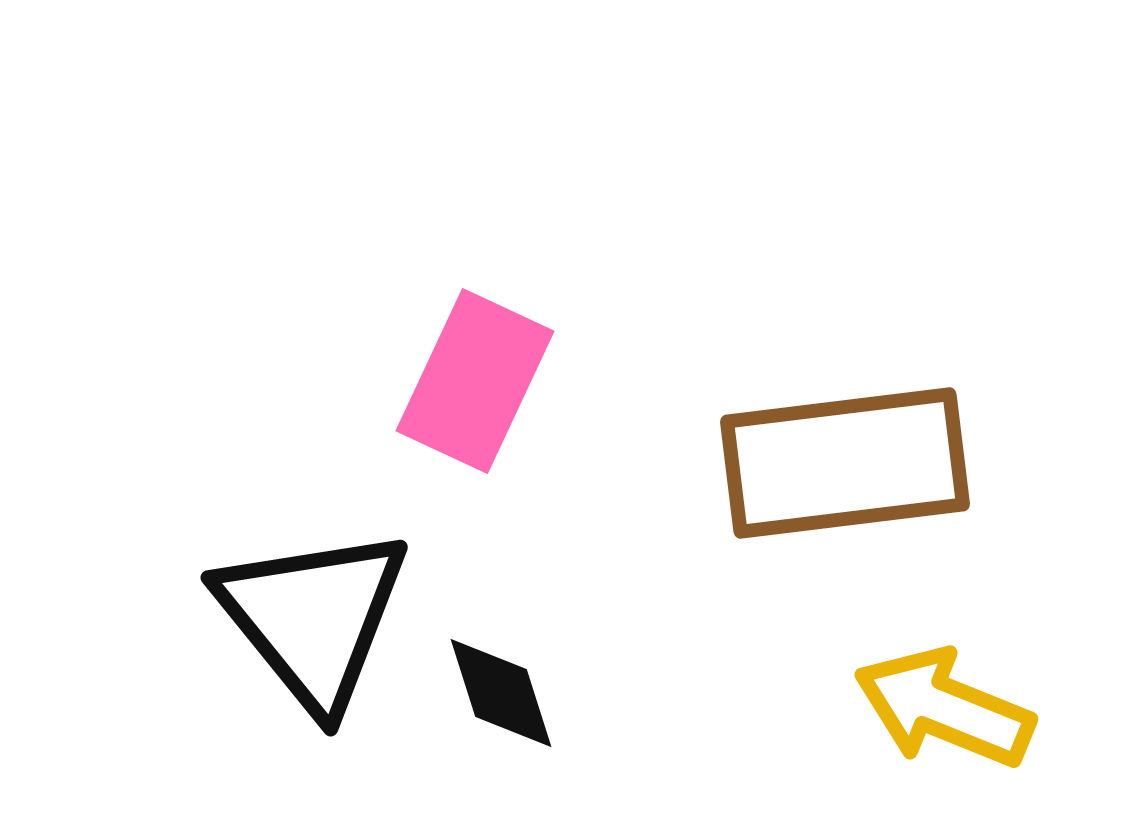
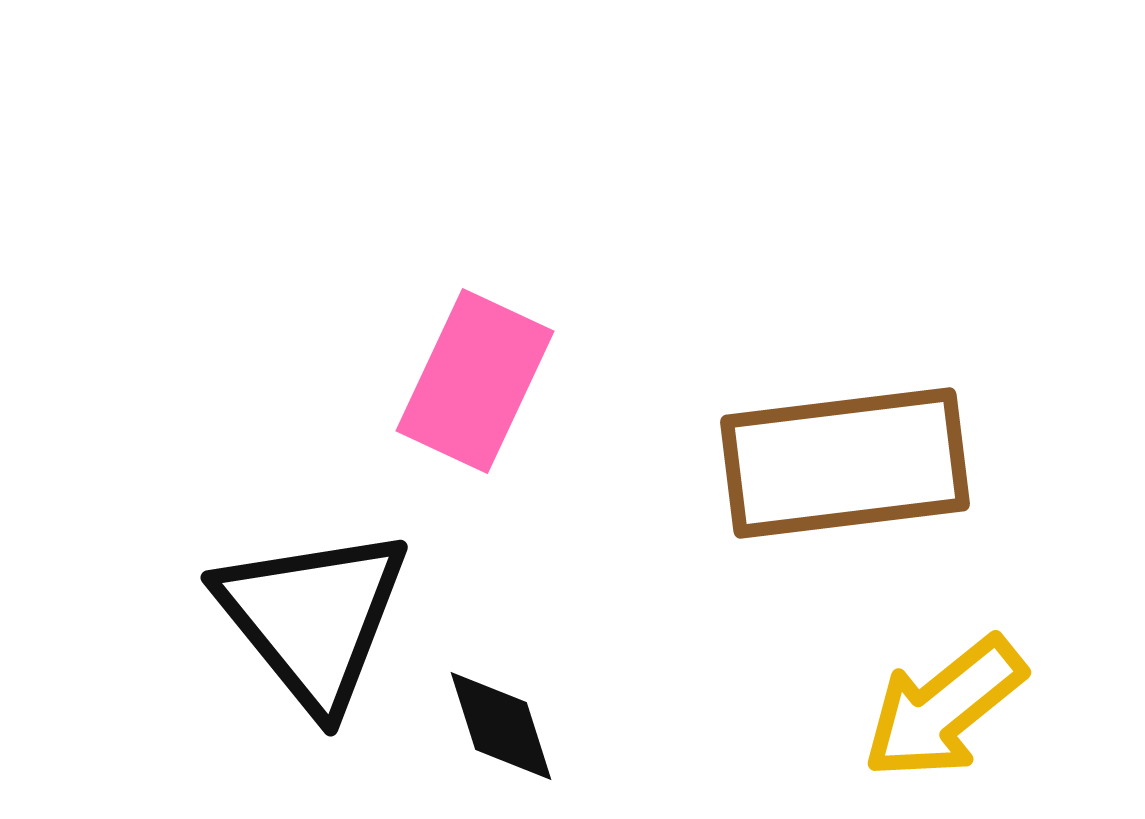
black diamond: moved 33 px down
yellow arrow: rotated 61 degrees counterclockwise
